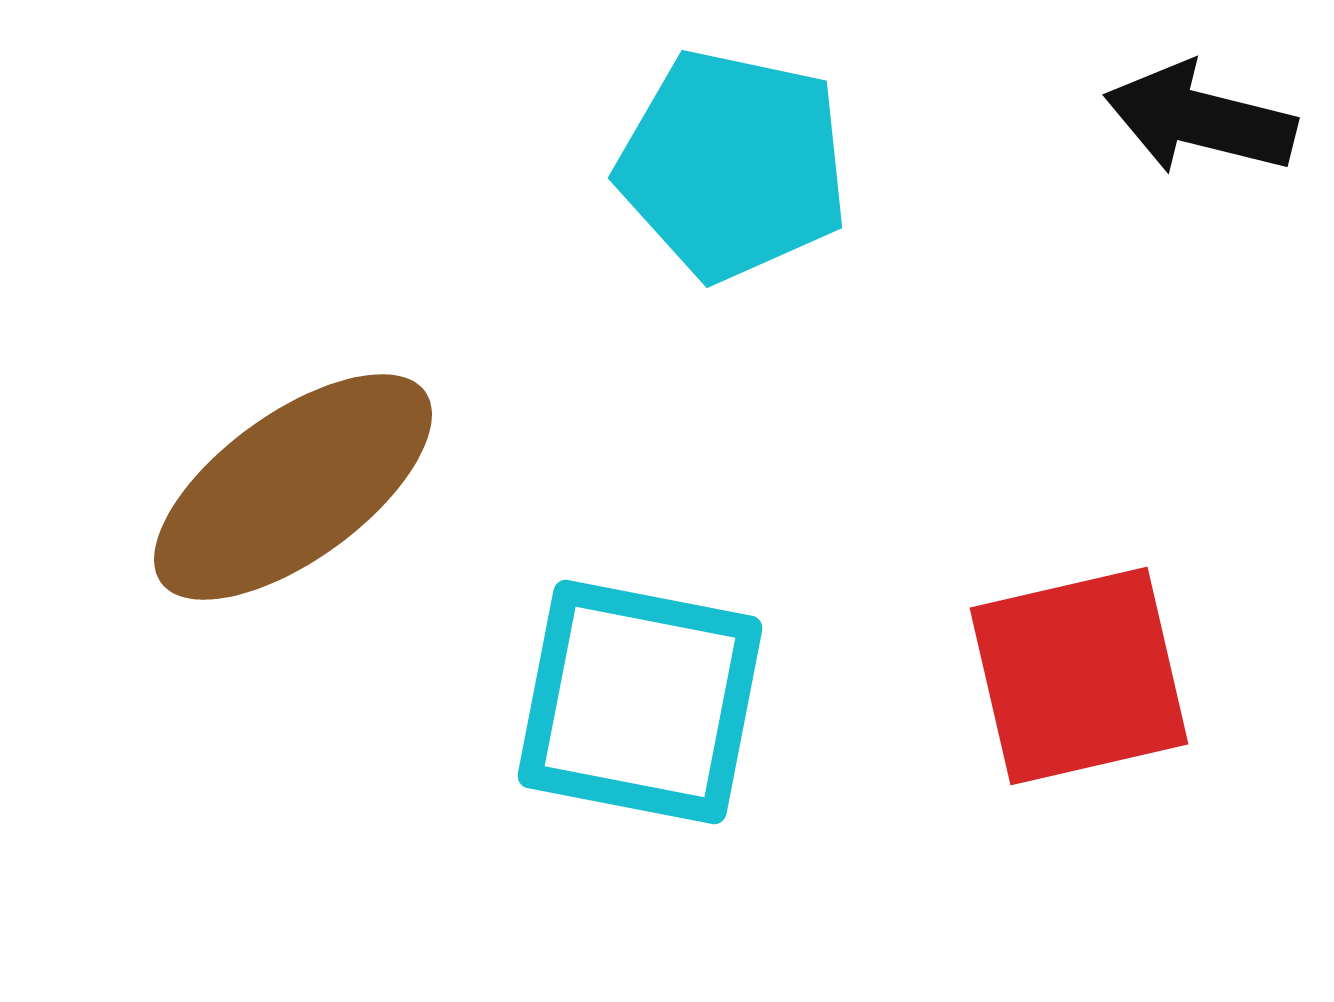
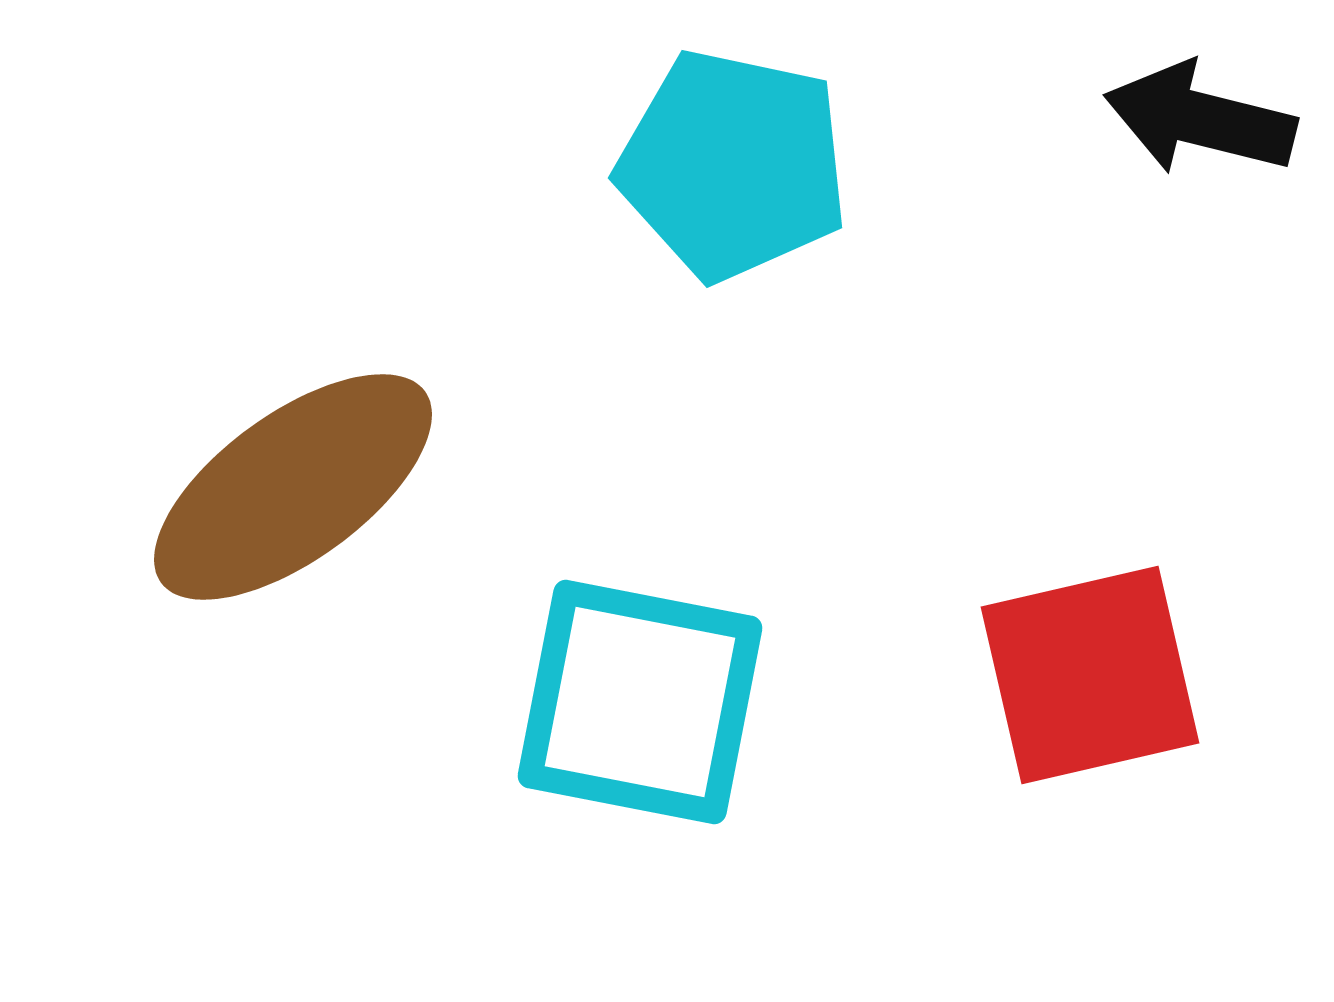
red square: moved 11 px right, 1 px up
